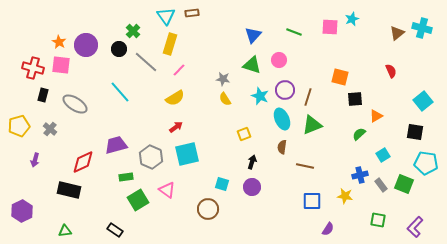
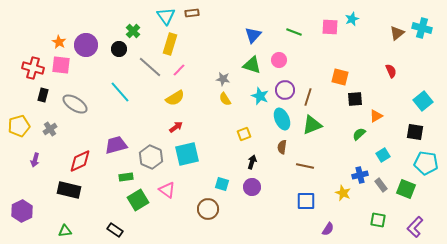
gray line at (146, 62): moved 4 px right, 5 px down
gray cross at (50, 129): rotated 16 degrees clockwise
red diamond at (83, 162): moved 3 px left, 1 px up
green square at (404, 184): moved 2 px right, 5 px down
yellow star at (345, 196): moved 2 px left, 3 px up; rotated 14 degrees clockwise
blue square at (312, 201): moved 6 px left
